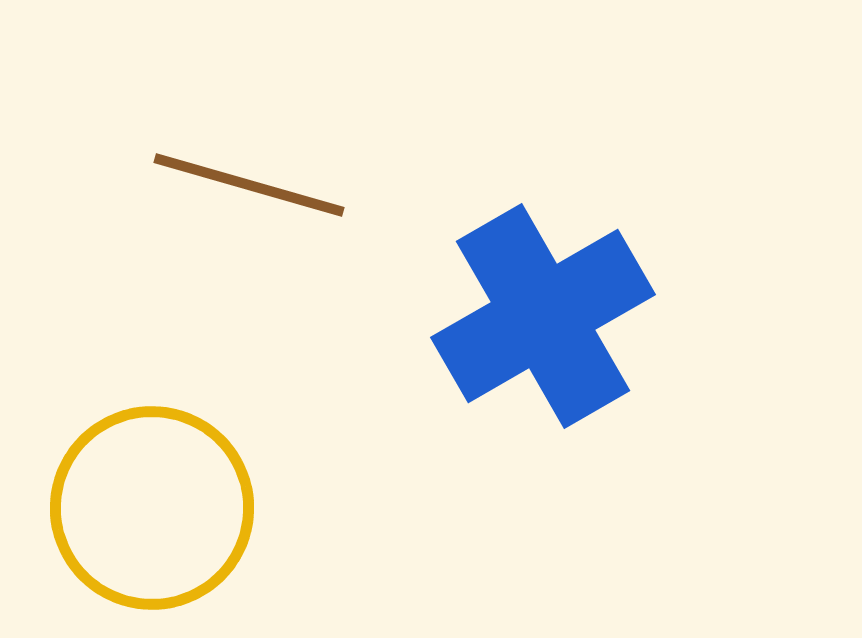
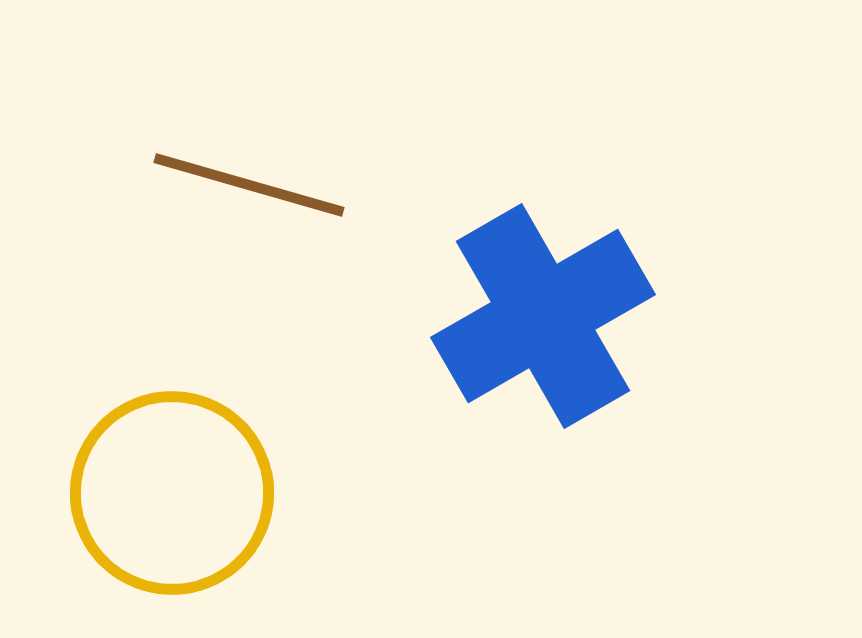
yellow circle: moved 20 px right, 15 px up
